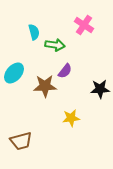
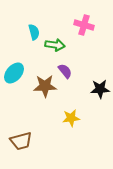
pink cross: rotated 18 degrees counterclockwise
purple semicircle: rotated 77 degrees counterclockwise
